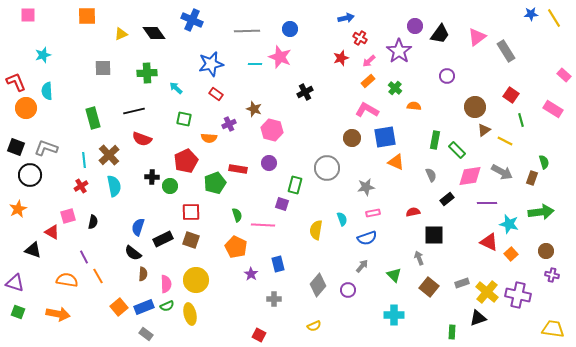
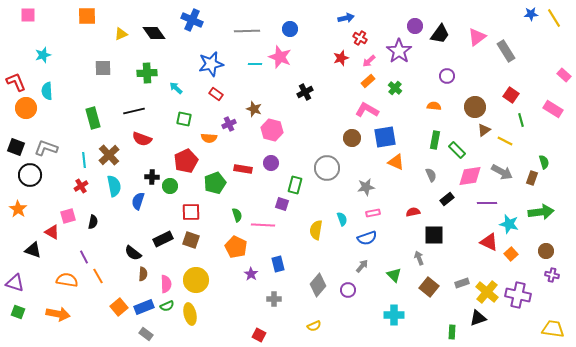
orange semicircle at (414, 106): moved 20 px right
purple circle at (269, 163): moved 2 px right
red rectangle at (238, 169): moved 5 px right
orange star at (18, 209): rotated 12 degrees counterclockwise
blue semicircle at (138, 227): moved 26 px up
